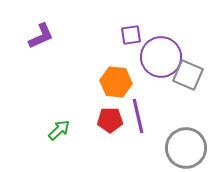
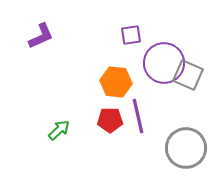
purple circle: moved 3 px right, 6 px down
